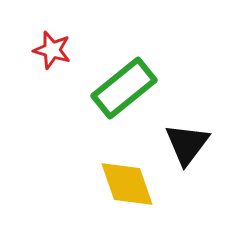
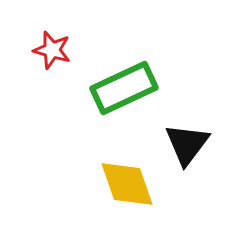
green rectangle: rotated 14 degrees clockwise
